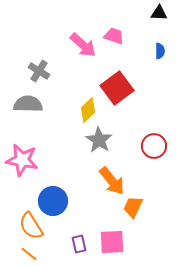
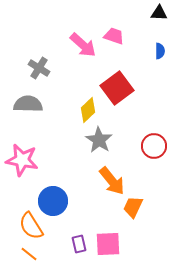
gray cross: moved 3 px up
pink square: moved 4 px left, 2 px down
